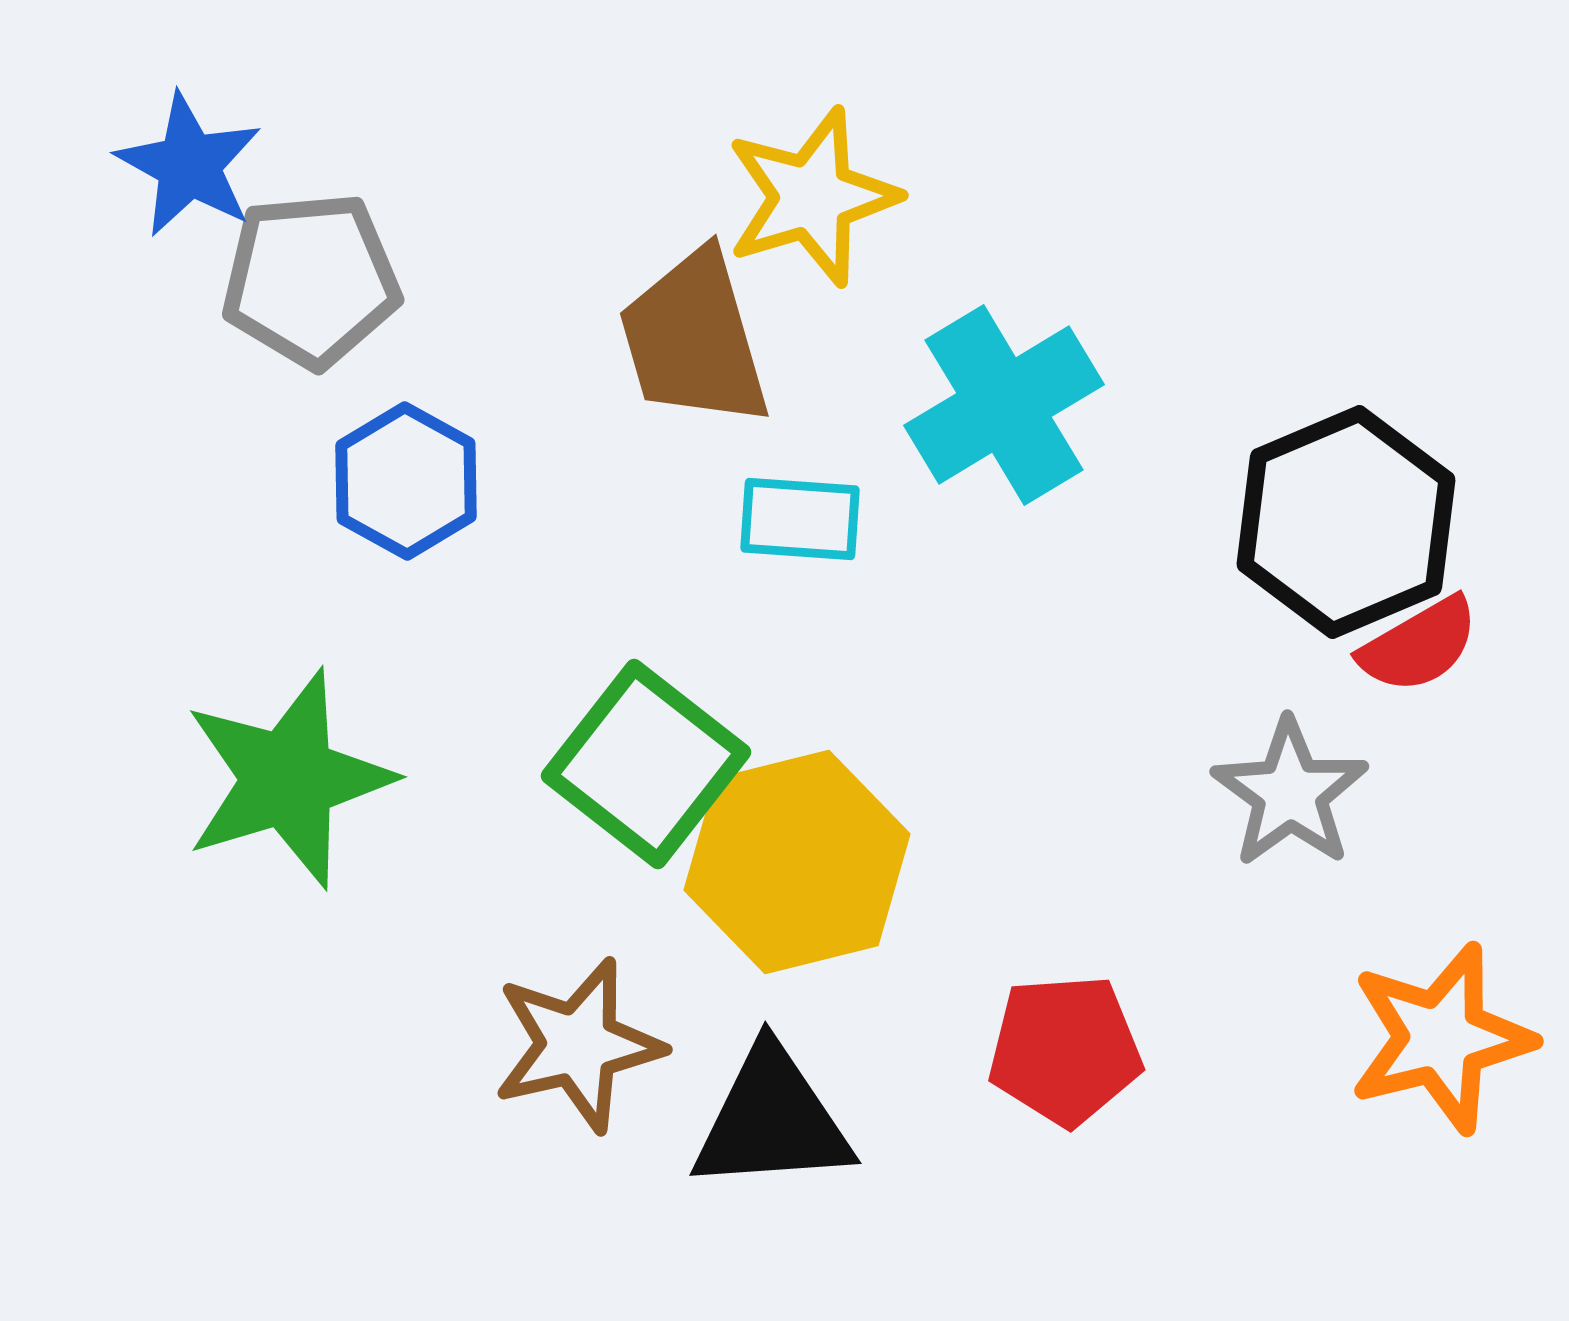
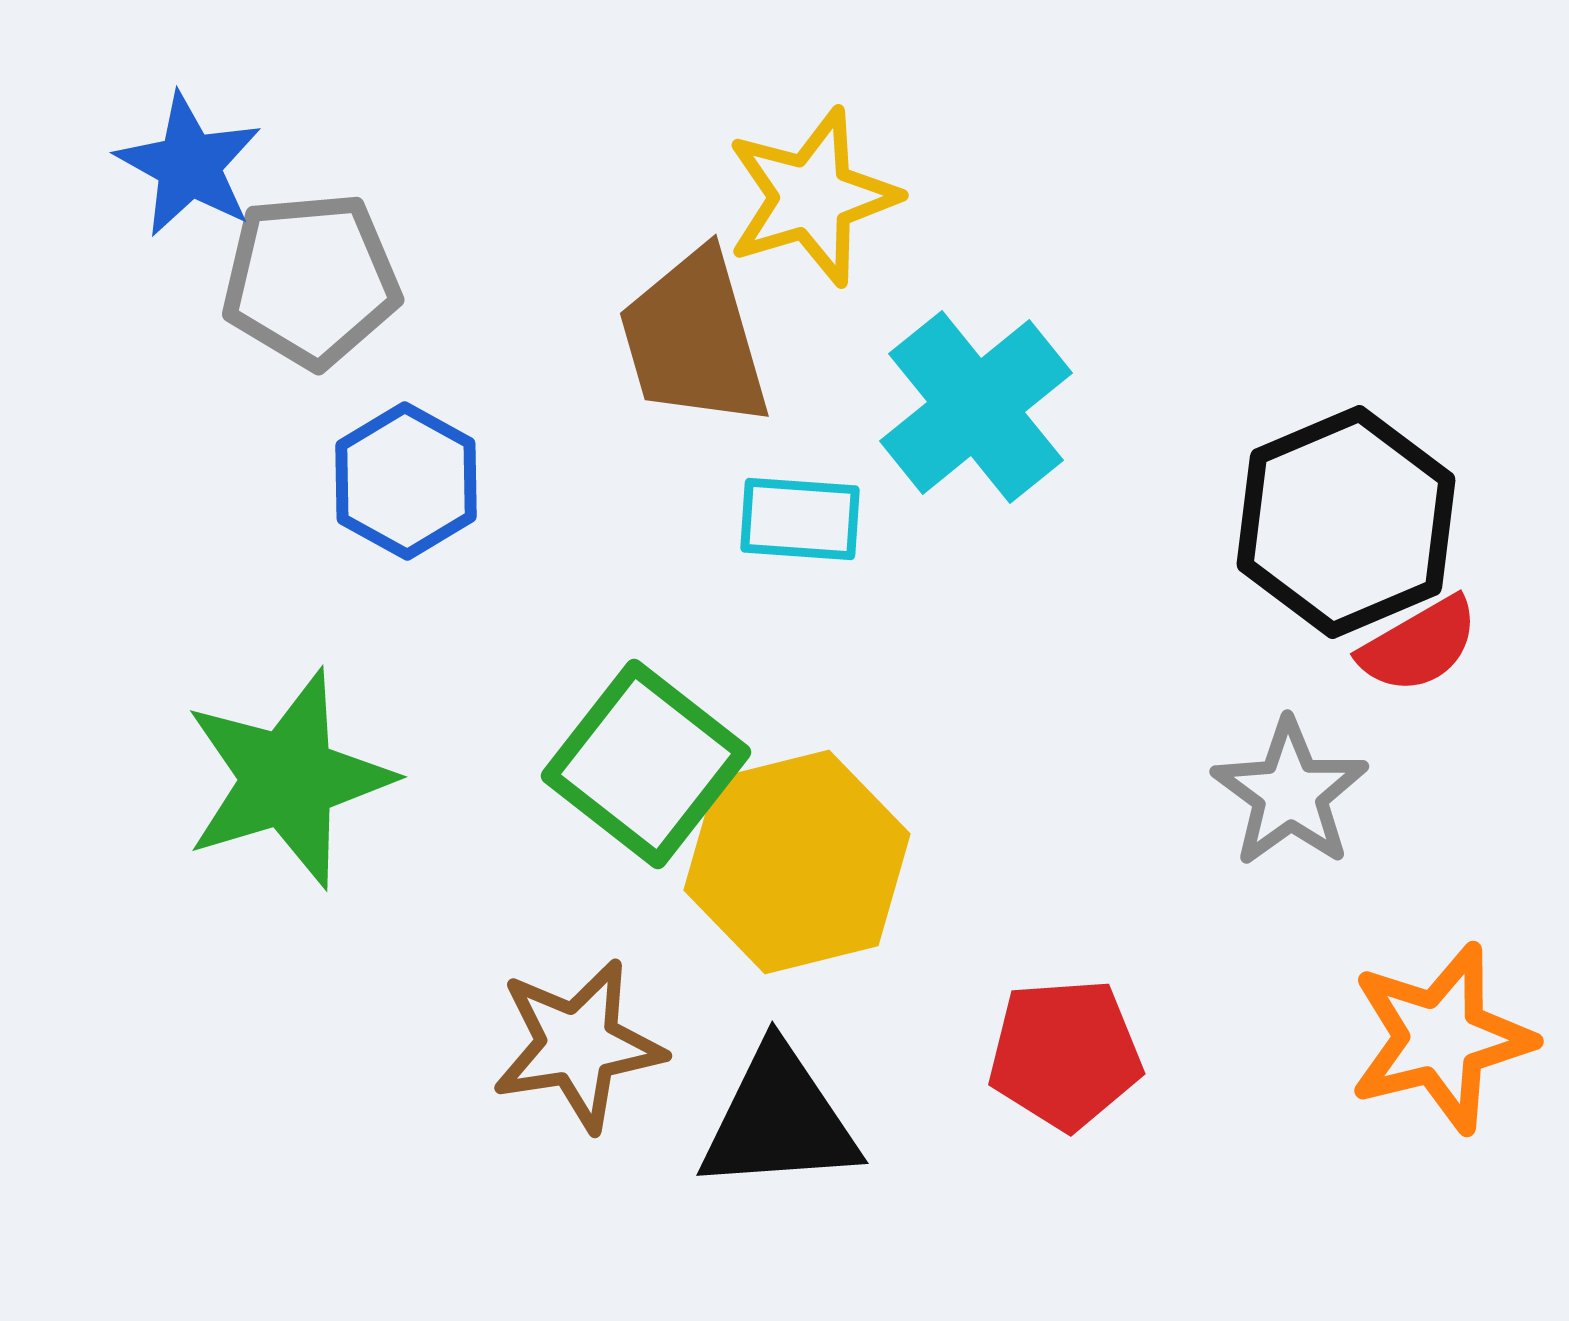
cyan cross: moved 28 px left, 2 px down; rotated 8 degrees counterclockwise
brown star: rotated 4 degrees clockwise
red pentagon: moved 4 px down
black triangle: moved 7 px right
